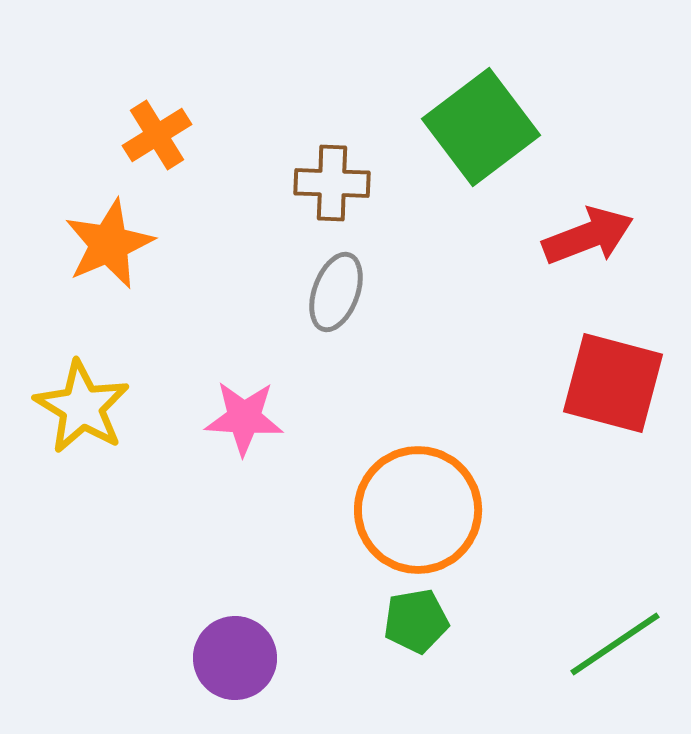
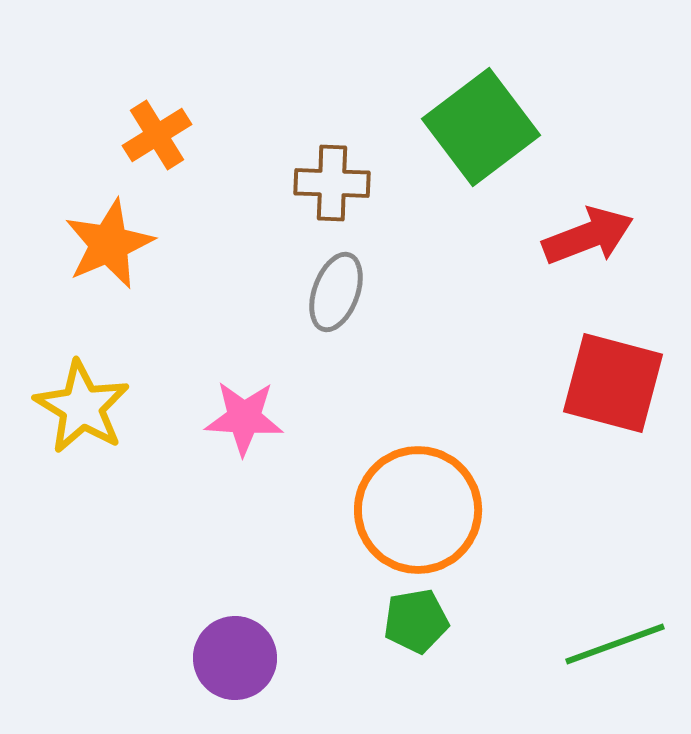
green line: rotated 14 degrees clockwise
